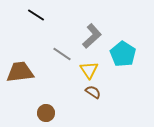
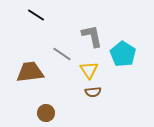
gray L-shape: rotated 60 degrees counterclockwise
brown trapezoid: moved 10 px right
brown semicircle: rotated 140 degrees clockwise
